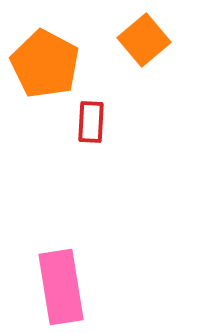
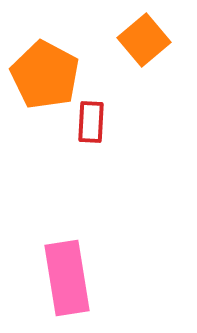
orange pentagon: moved 11 px down
pink rectangle: moved 6 px right, 9 px up
